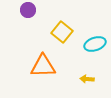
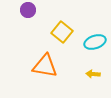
cyan ellipse: moved 2 px up
orange triangle: moved 2 px right; rotated 12 degrees clockwise
yellow arrow: moved 6 px right, 5 px up
